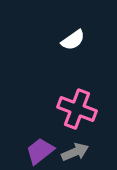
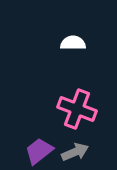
white semicircle: moved 3 px down; rotated 145 degrees counterclockwise
purple trapezoid: moved 1 px left
